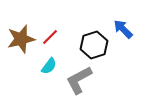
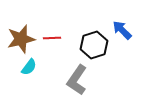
blue arrow: moved 1 px left, 1 px down
red line: moved 2 px right, 1 px down; rotated 42 degrees clockwise
cyan semicircle: moved 20 px left, 1 px down
gray L-shape: moved 2 px left; rotated 28 degrees counterclockwise
